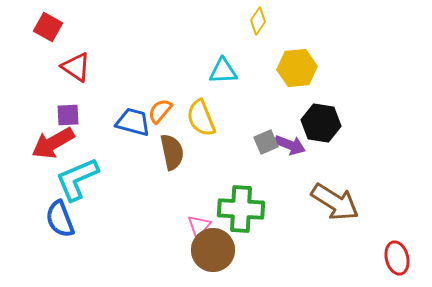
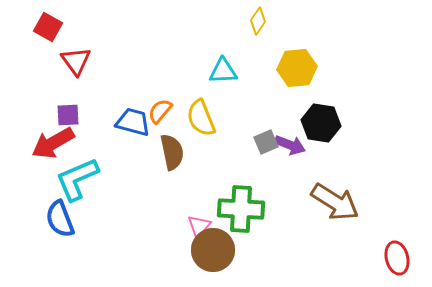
red triangle: moved 6 px up; rotated 20 degrees clockwise
